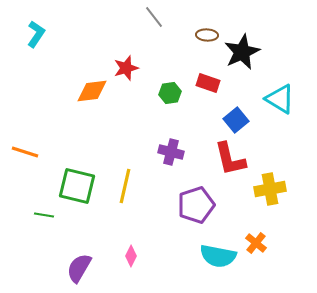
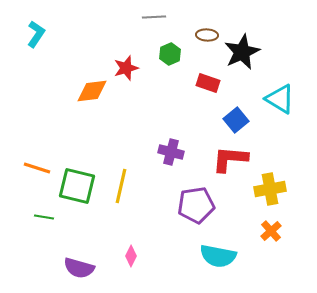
gray line: rotated 55 degrees counterclockwise
green hexagon: moved 39 px up; rotated 15 degrees counterclockwise
orange line: moved 12 px right, 16 px down
red L-shape: rotated 108 degrees clockwise
yellow line: moved 4 px left
purple pentagon: rotated 9 degrees clockwise
green line: moved 2 px down
orange cross: moved 15 px right, 12 px up; rotated 10 degrees clockwise
purple semicircle: rotated 104 degrees counterclockwise
